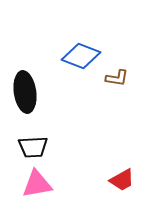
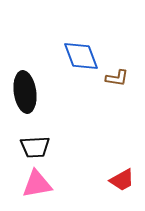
blue diamond: rotated 48 degrees clockwise
black trapezoid: moved 2 px right
